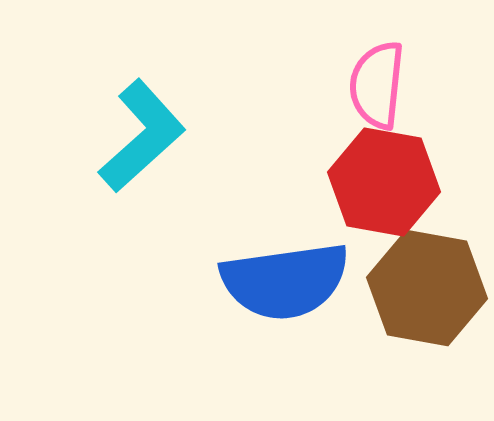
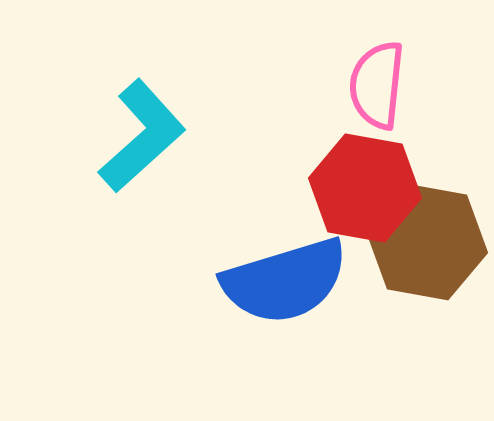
red hexagon: moved 19 px left, 6 px down
blue semicircle: rotated 9 degrees counterclockwise
brown hexagon: moved 46 px up
